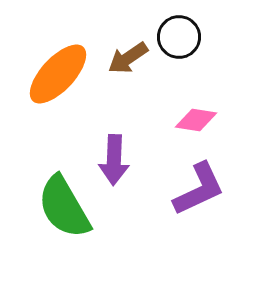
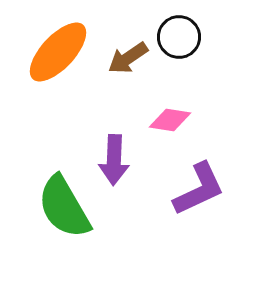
orange ellipse: moved 22 px up
pink diamond: moved 26 px left
